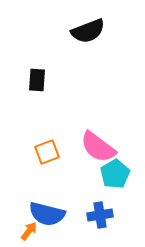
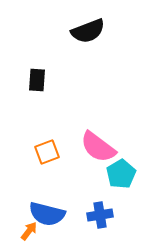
cyan pentagon: moved 6 px right
